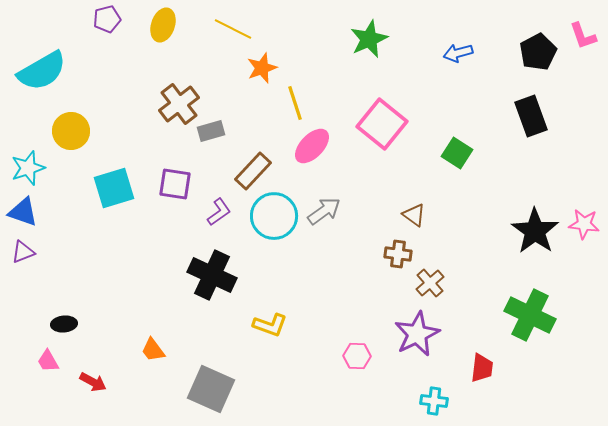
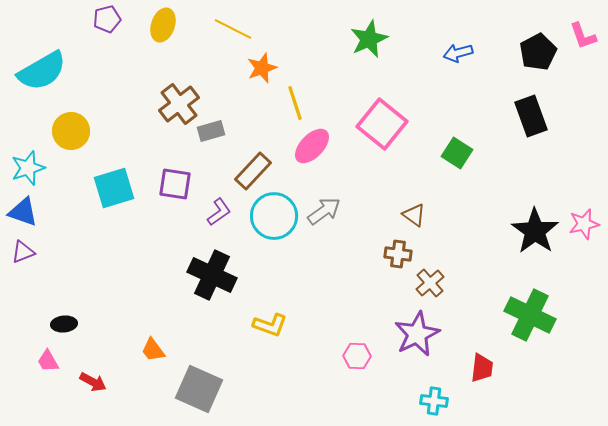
pink star at (584, 224): rotated 20 degrees counterclockwise
gray square at (211, 389): moved 12 px left
